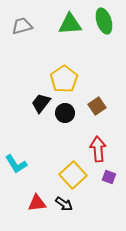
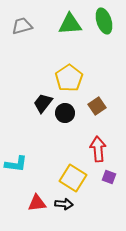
yellow pentagon: moved 5 px right, 1 px up
black trapezoid: moved 2 px right
cyan L-shape: rotated 50 degrees counterclockwise
yellow square: moved 3 px down; rotated 16 degrees counterclockwise
black arrow: rotated 30 degrees counterclockwise
